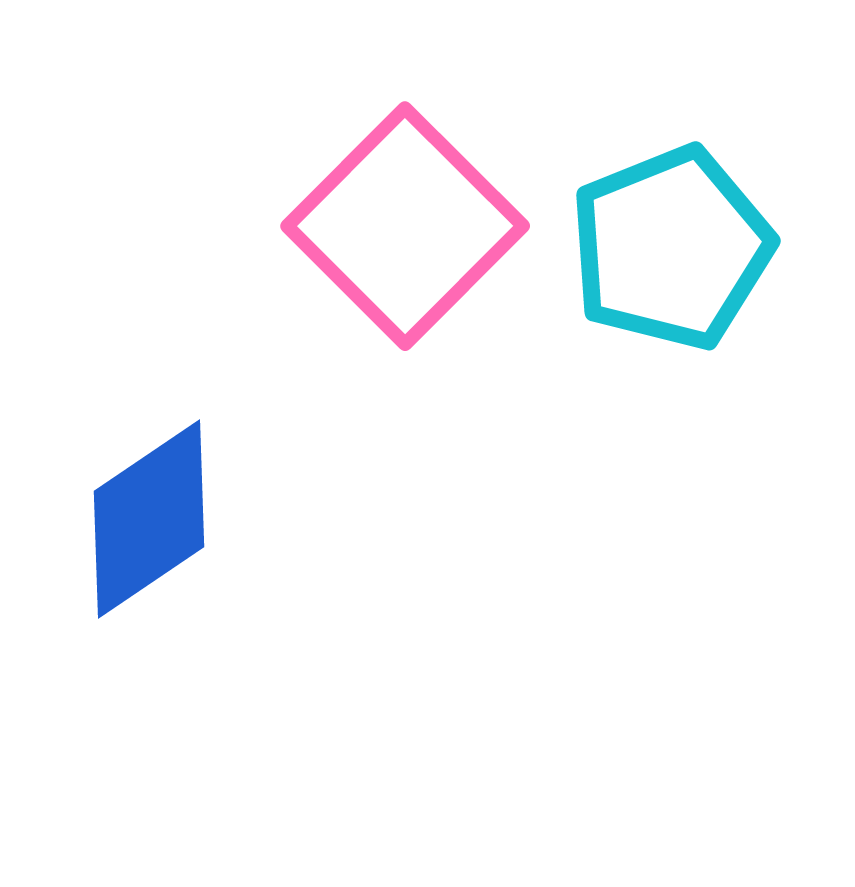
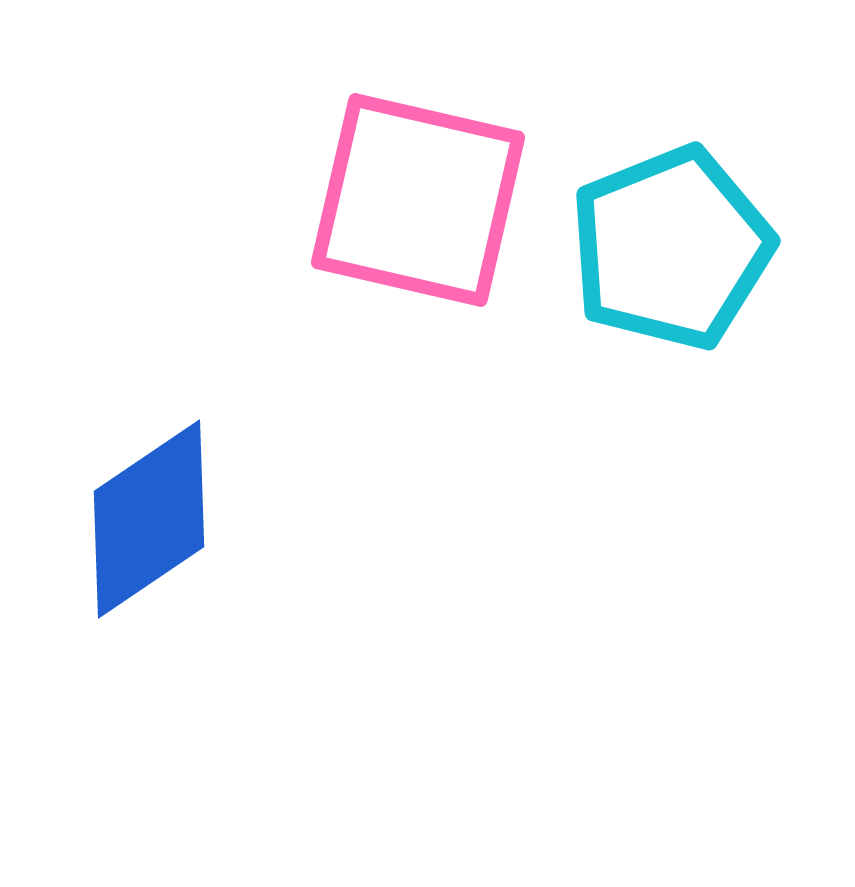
pink square: moved 13 px right, 26 px up; rotated 32 degrees counterclockwise
